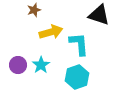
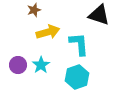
yellow arrow: moved 3 px left
